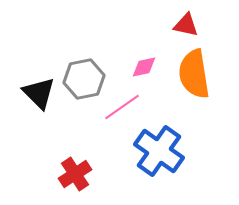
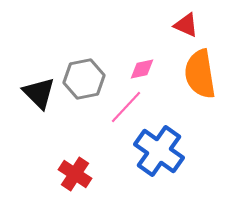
red triangle: rotated 12 degrees clockwise
pink diamond: moved 2 px left, 2 px down
orange semicircle: moved 6 px right
pink line: moved 4 px right; rotated 12 degrees counterclockwise
red cross: rotated 24 degrees counterclockwise
